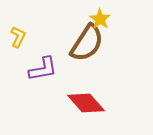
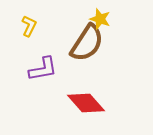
yellow star: rotated 15 degrees counterclockwise
yellow L-shape: moved 11 px right, 11 px up
